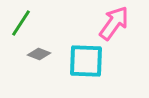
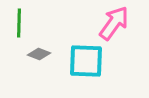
green line: moved 2 px left; rotated 32 degrees counterclockwise
